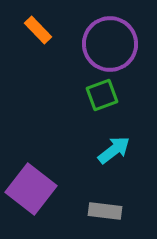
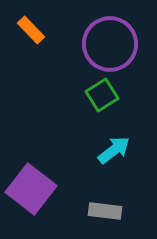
orange rectangle: moved 7 px left
green square: rotated 12 degrees counterclockwise
